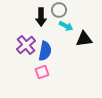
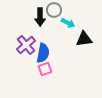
gray circle: moved 5 px left
black arrow: moved 1 px left
cyan arrow: moved 2 px right, 3 px up
blue semicircle: moved 2 px left, 2 px down
pink square: moved 3 px right, 3 px up
